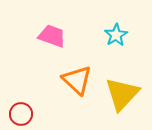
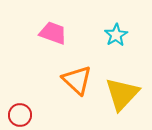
pink trapezoid: moved 1 px right, 3 px up
red circle: moved 1 px left, 1 px down
